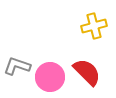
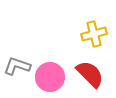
yellow cross: moved 8 px down
red semicircle: moved 3 px right, 2 px down
